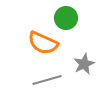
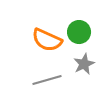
green circle: moved 13 px right, 14 px down
orange semicircle: moved 4 px right, 3 px up
